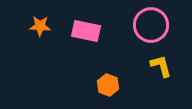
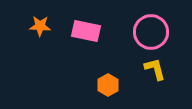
pink circle: moved 7 px down
yellow L-shape: moved 6 px left, 3 px down
orange hexagon: rotated 10 degrees clockwise
